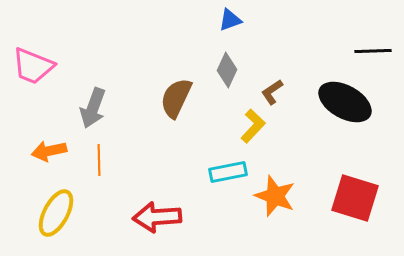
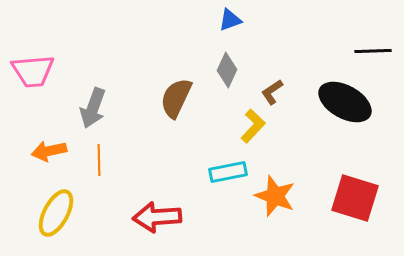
pink trapezoid: moved 5 px down; rotated 27 degrees counterclockwise
